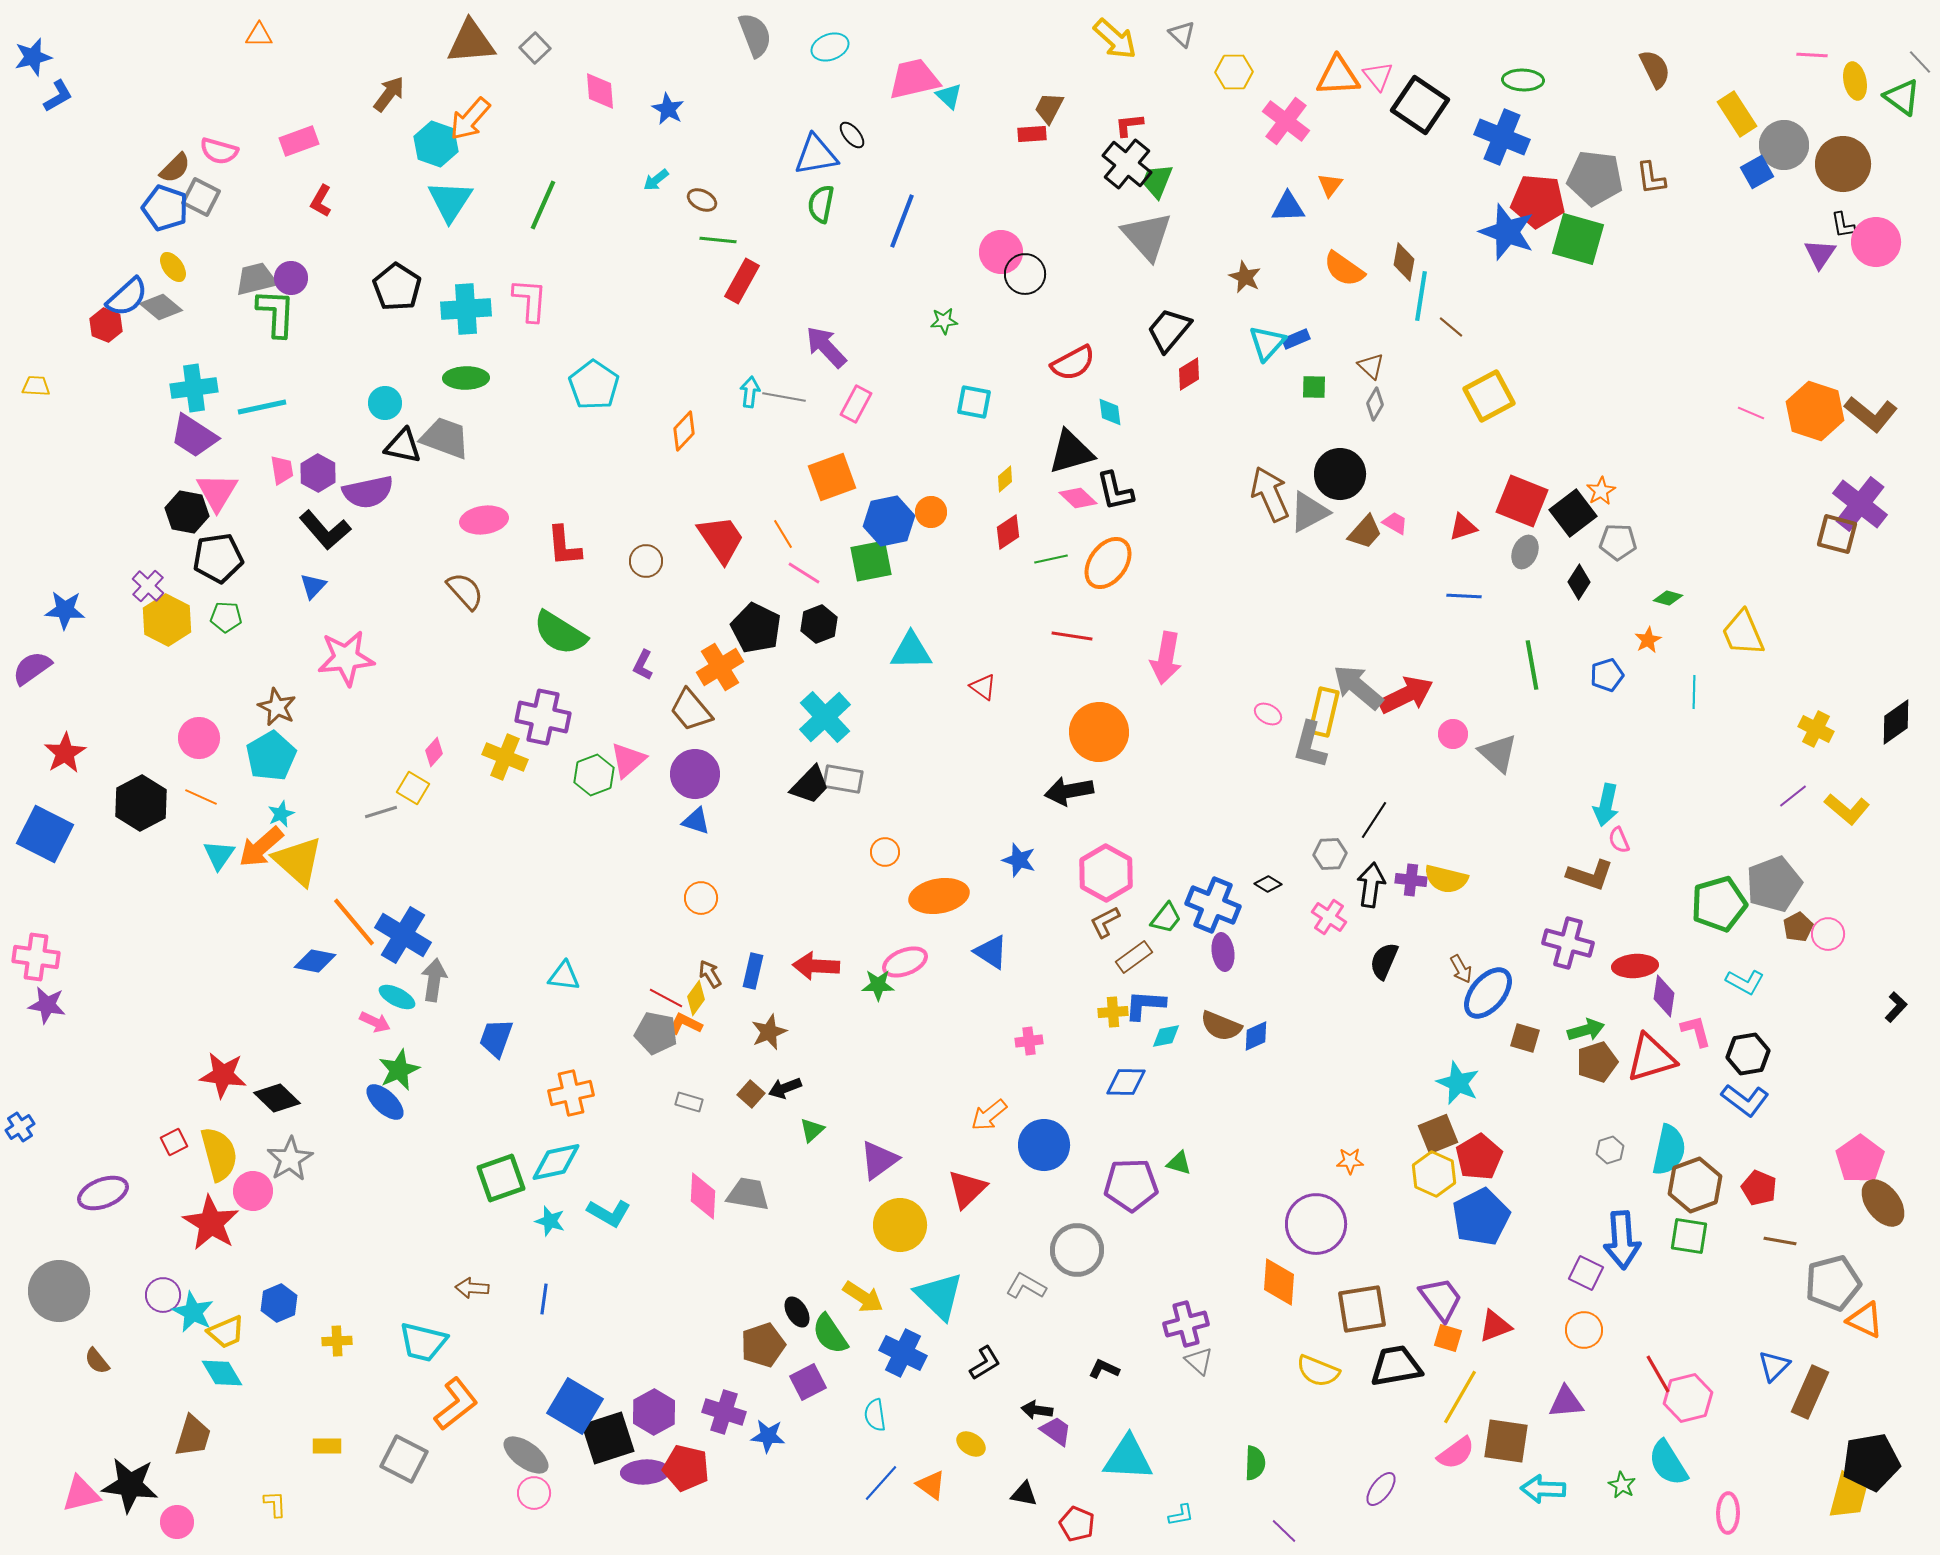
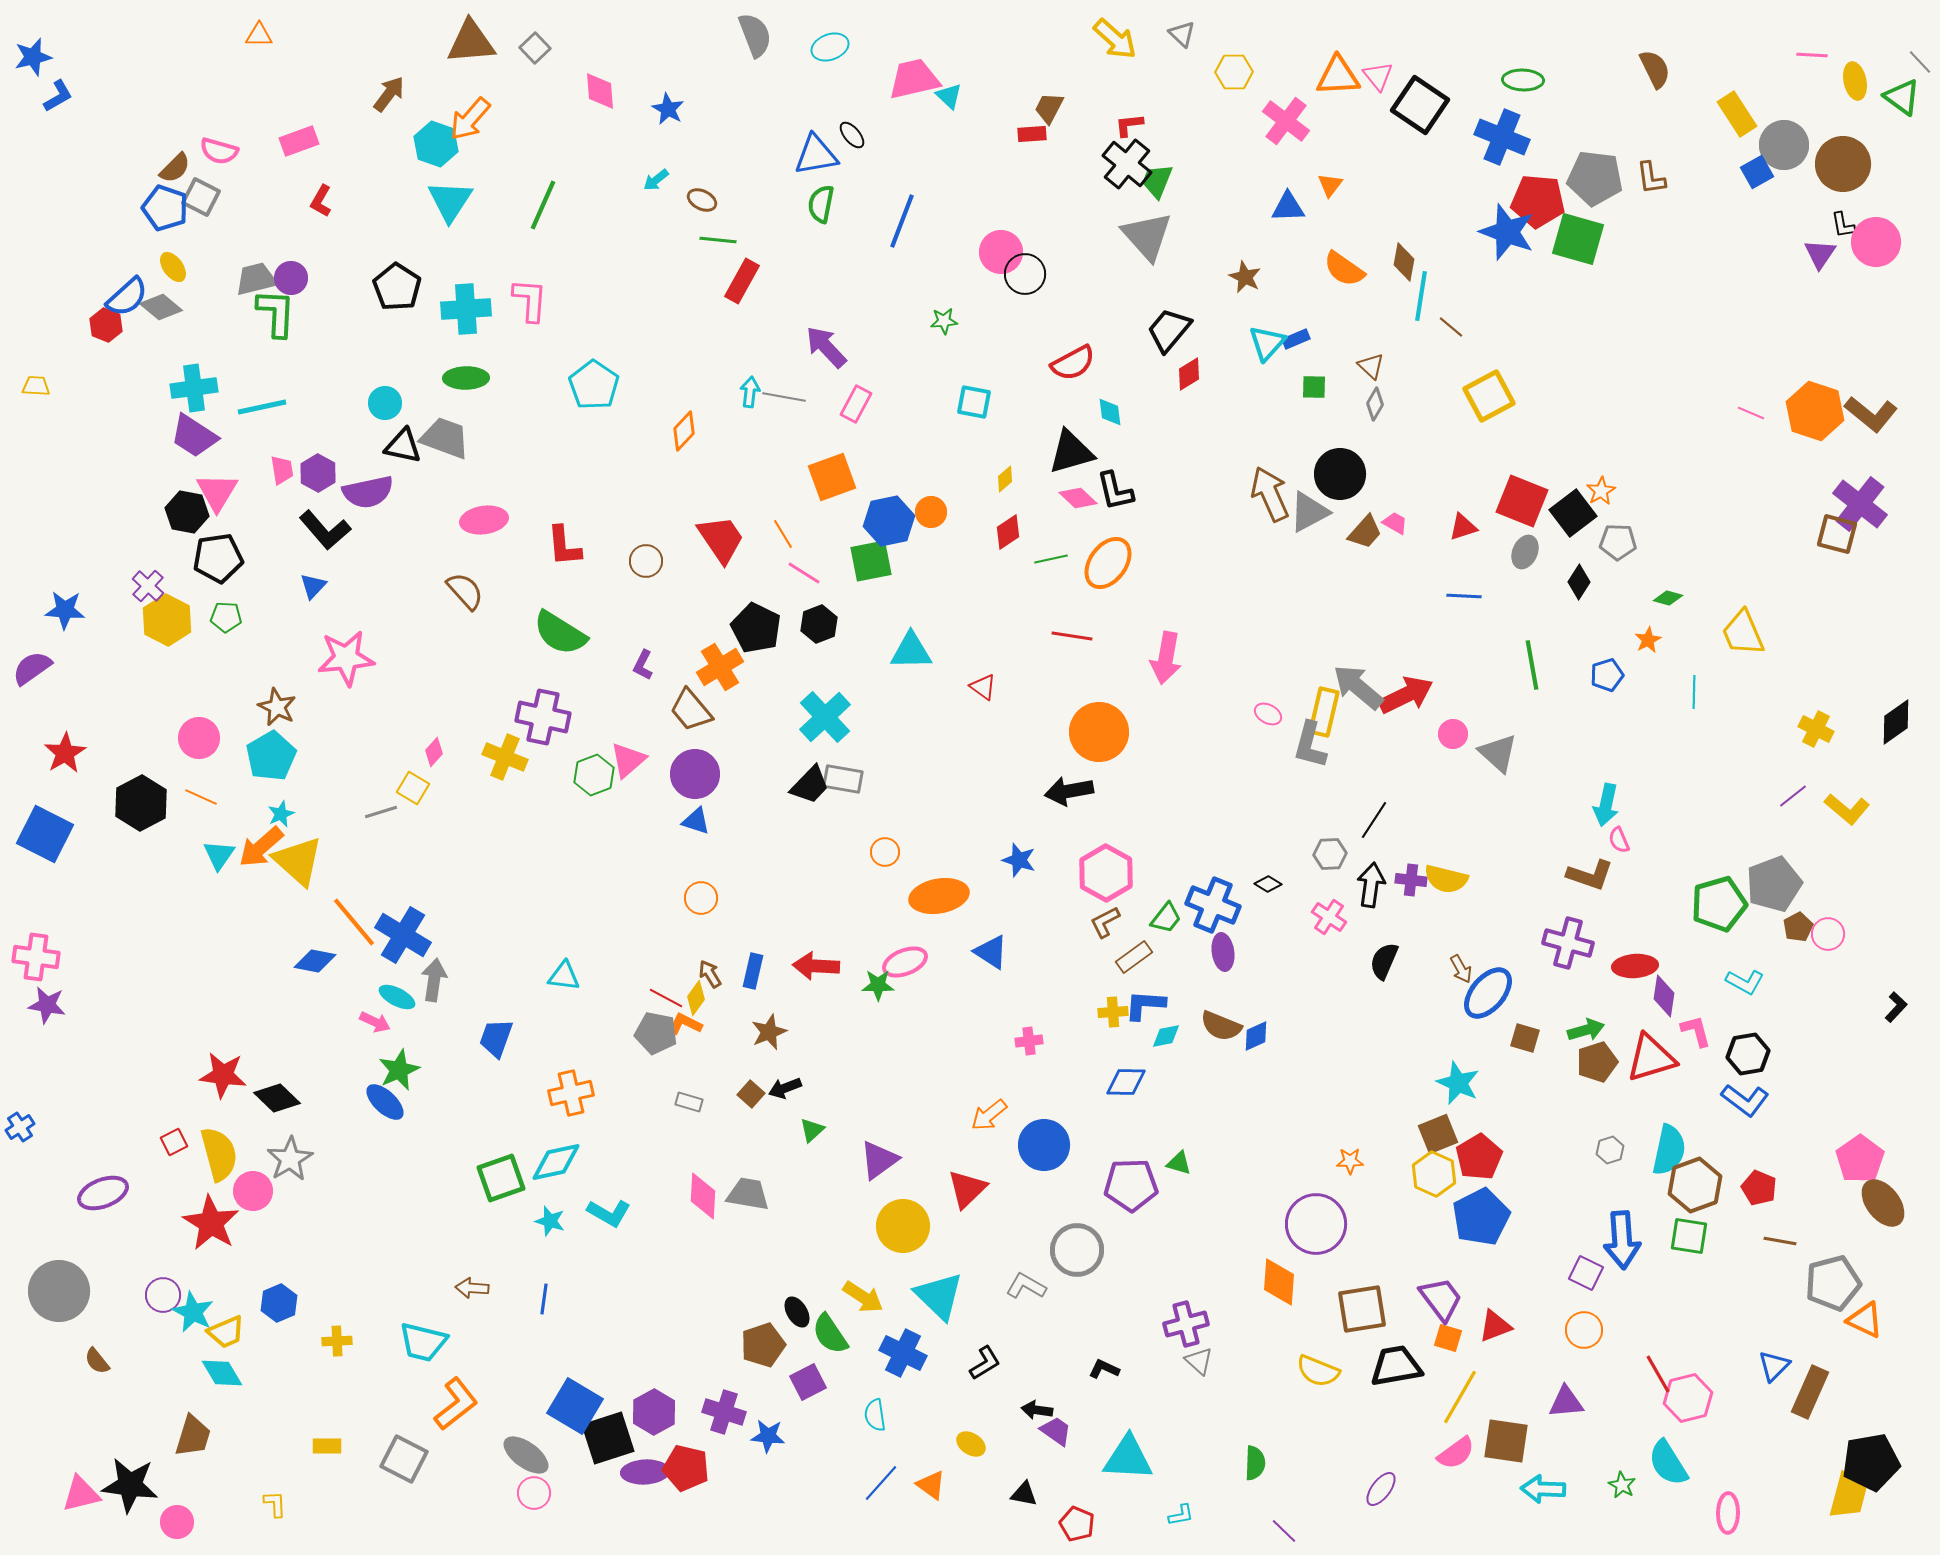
yellow circle at (900, 1225): moved 3 px right, 1 px down
